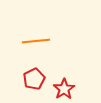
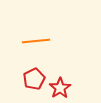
red star: moved 4 px left, 1 px up
